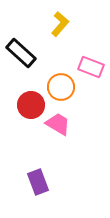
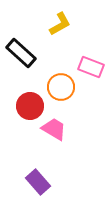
yellow L-shape: rotated 20 degrees clockwise
red circle: moved 1 px left, 1 px down
pink trapezoid: moved 4 px left, 5 px down
purple rectangle: rotated 20 degrees counterclockwise
